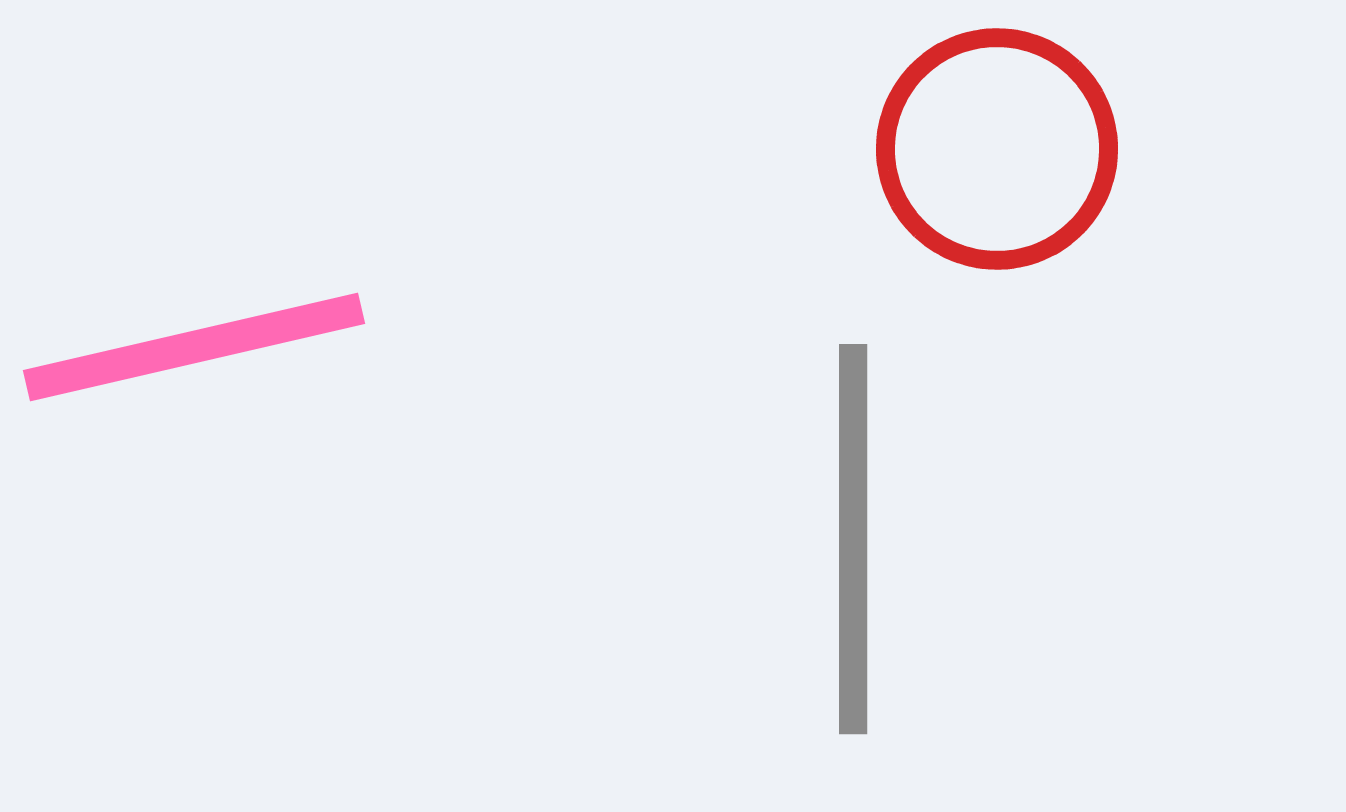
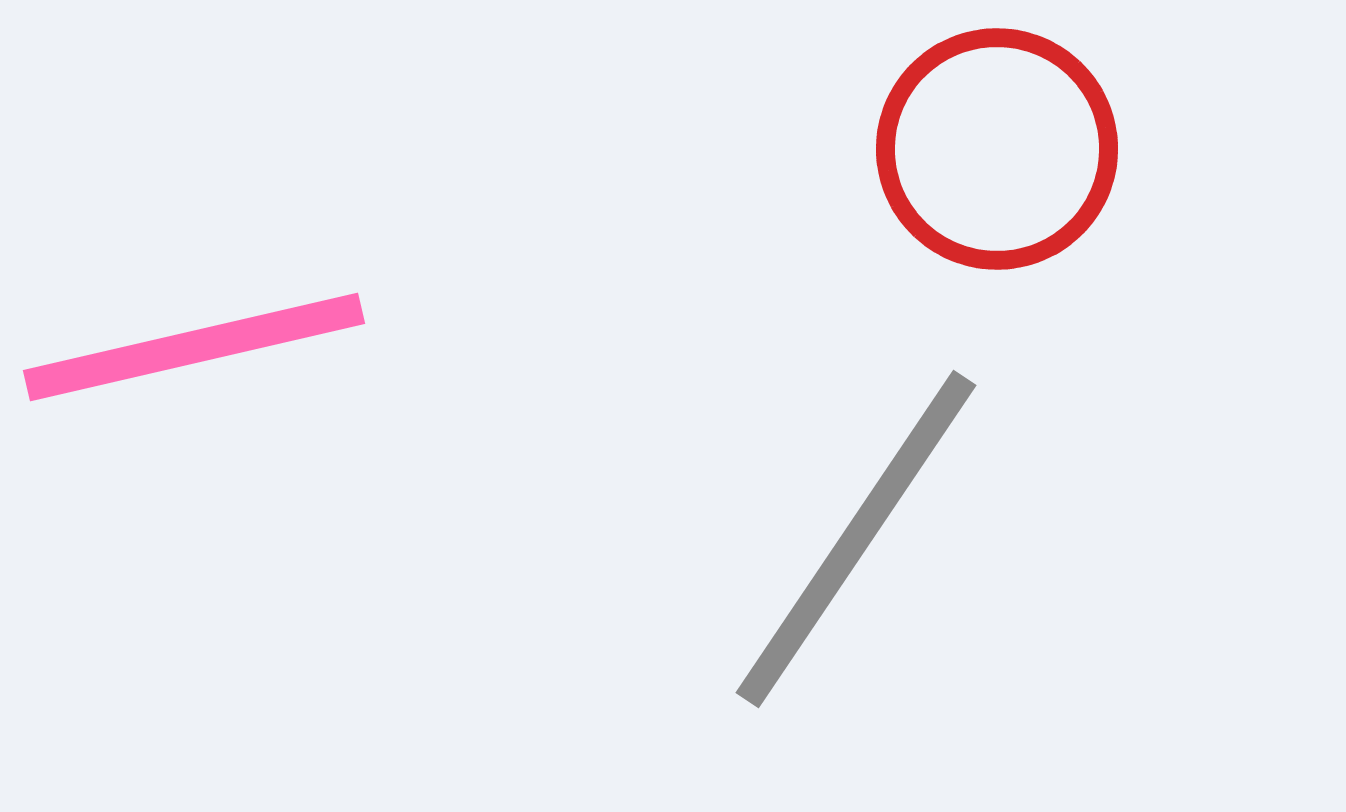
gray line: moved 3 px right; rotated 34 degrees clockwise
